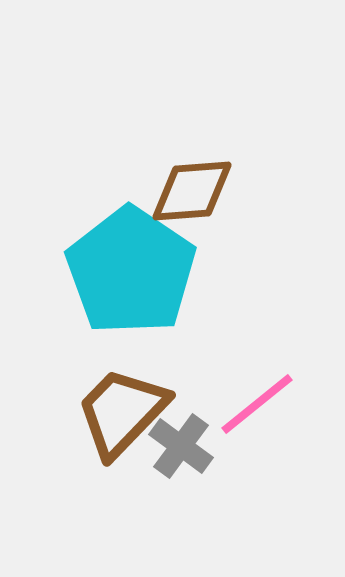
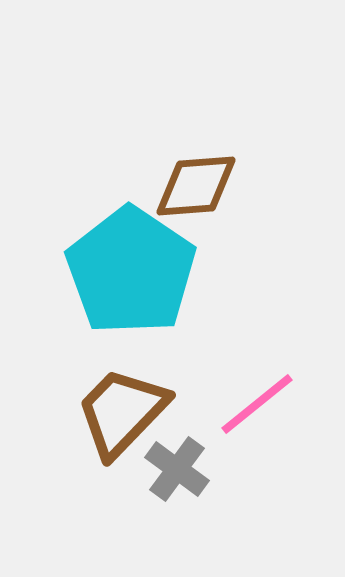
brown diamond: moved 4 px right, 5 px up
gray cross: moved 4 px left, 23 px down
